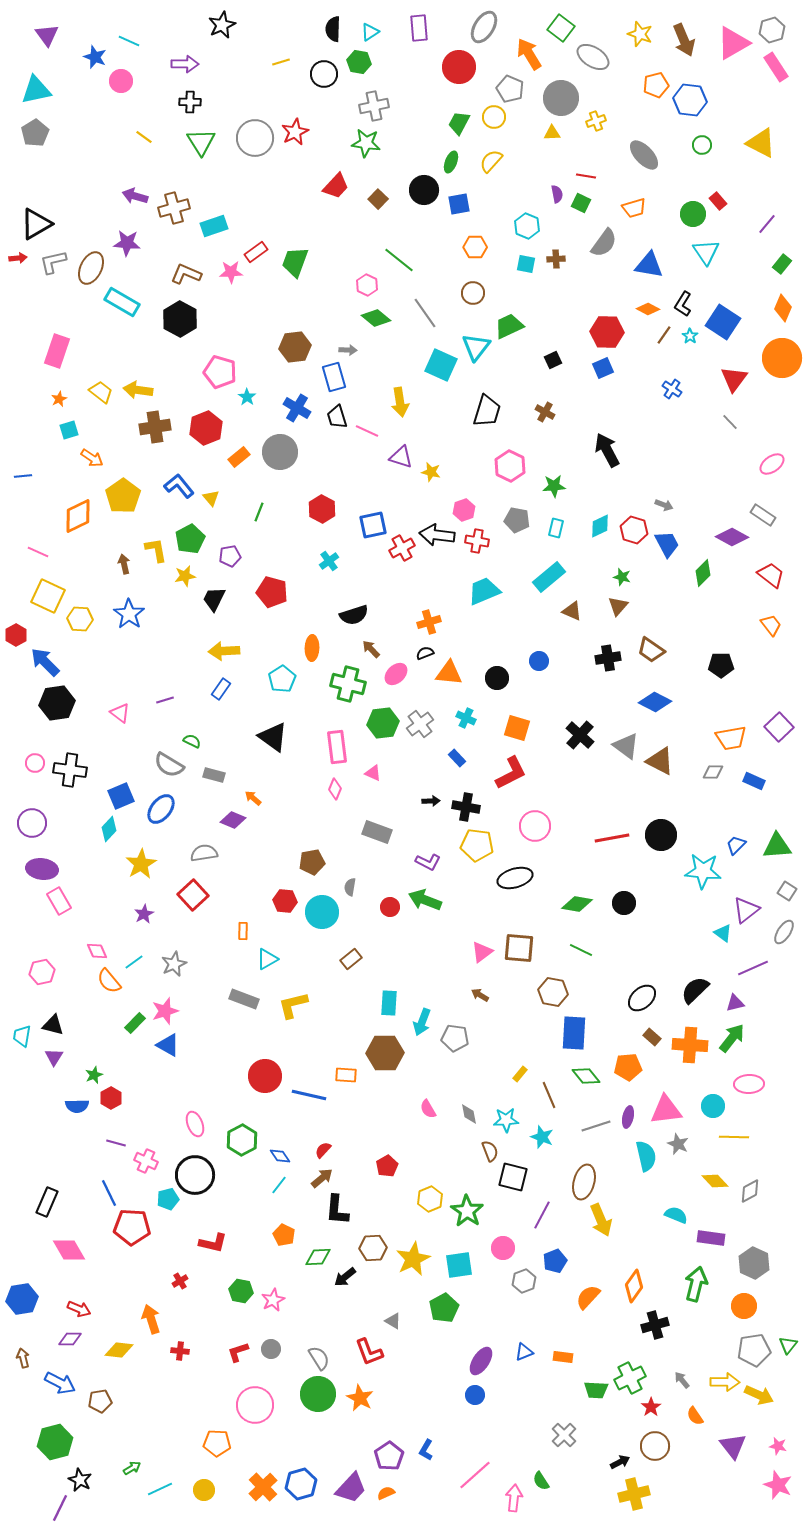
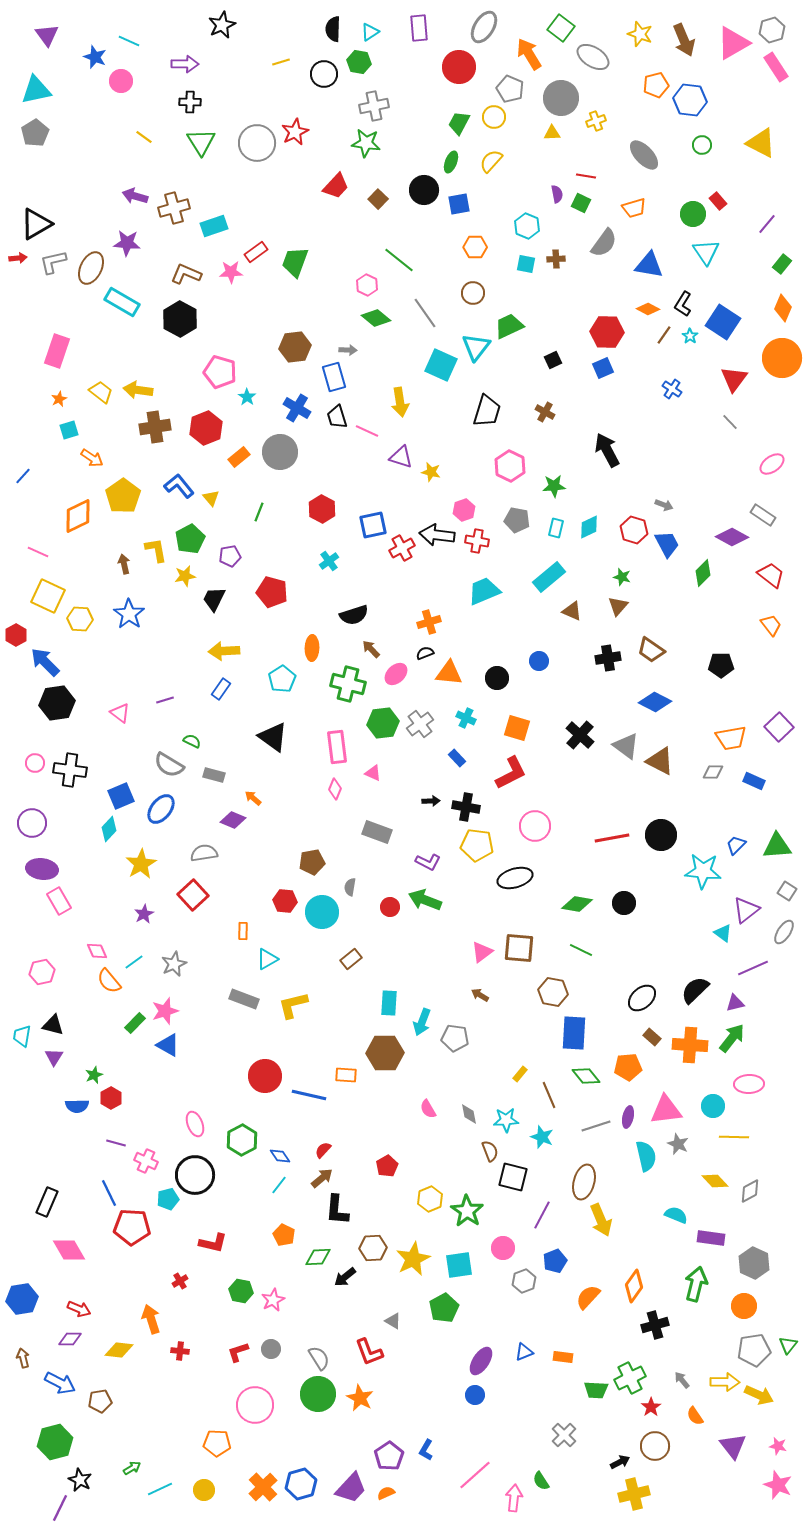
gray circle at (255, 138): moved 2 px right, 5 px down
blue line at (23, 476): rotated 42 degrees counterclockwise
cyan diamond at (600, 526): moved 11 px left, 1 px down
